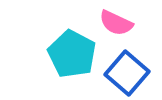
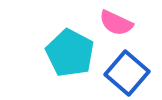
cyan pentagon: moved 2 px left, 1 px up
